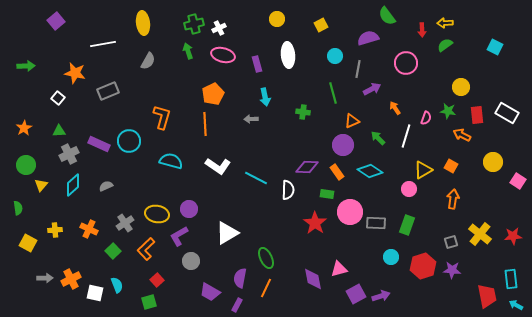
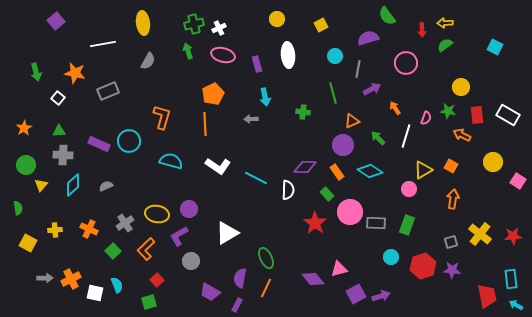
green arrow at (26, 66): moved 10 px right, 6 px down; rotated 78 degrees clockwise
white rectangle at (507, 113): moved 1 px right, 2 px down
gray cross at (69, 154): moved 6 px left, 1 px down; rotated 30 degrees clockwise
purple diamond at (307, 167): moved 2 px left
green rectangle at (327, 194): rotated 40 degrees clockwise
purple diamond at (313, 279): rotated 30 degrees counterclockwise
